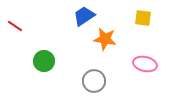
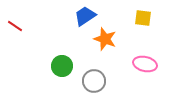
blue trapezoid: moved 1 px right
orange star: rotated 10 degrees clockwise
green circle: moved 18 px right, 5 px down
